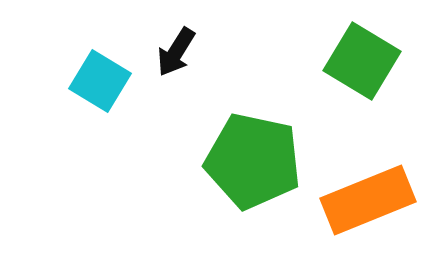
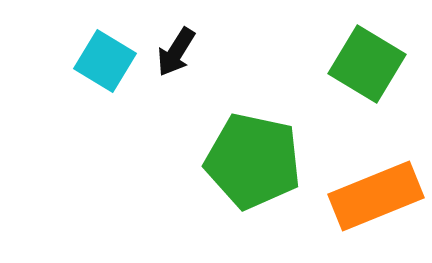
green square: moved 5 px right, 3 px down
cyan square: moved 5 px right, 20 px up
orange rectangle: moved 8 px right, 4 px up
